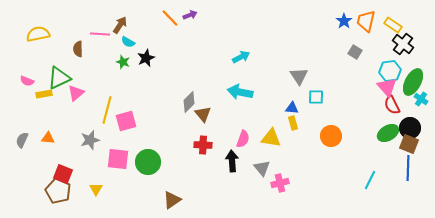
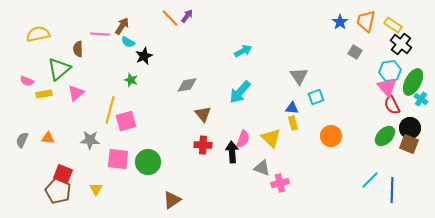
purple arrow at (190, 15): moved 3 px left, 1 px down; rotated 32 degrees counterclockwise
blue star at (344, 21): moved 4 px left, 1 px down
brown arrow at (120, 25): moved 2 px right, 1 px down
black cross at (403, 44): moved 2 px left
cyan arrow at (241, 57): moved 2 px right, 6 px up
black star at (146, 58): moved 2 px left, 2 px up
green star at (123, 62): moved 8 px right, 18 px down
green triangle at (59, 78): moved 9 px up; rotated 15 degrees counterclockwise
cyan arrow at (240, 92): rotated 60 degrees counterclockwise
cyan square at (316, 97): rotated 21 degrees counterclockwise
gray diamond at (189, 102): moved 2 px left, 17 px up; rotated 35 degrees clockwise
yellow line at (107, 110): moved 3 px right
green ellipse at (388, 133): moved 3 px left, 3 px down; rotated 15 degrees counterclockwise
yellow triangle at (271, 138): rotated 35 degrees clockwise
gray star at (90, 140): rotated 18 degrees clockwise
black arrow at (232, 161): moved 9 px up
gray triangle at (262, 168): rotated 30 degrees counterclockwise
blue line at (408, 168): moved 16 px left, 22 px down
cyan line at (370, 180): rotated 18 degrees clockwise
